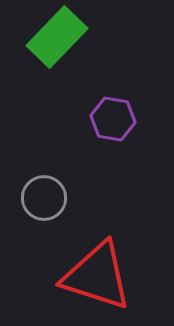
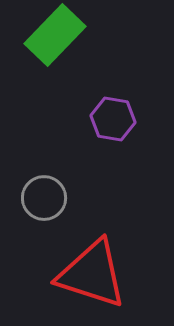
green rectangle: moved 2 px left, 2 px up
red triangle: moved 5 px left, 2 px up
